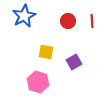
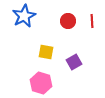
pink hexagon: moved 3 px right, 1 px down
